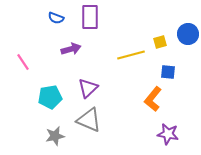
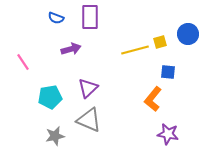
yellow line: moved 4 px right, 5 px up
